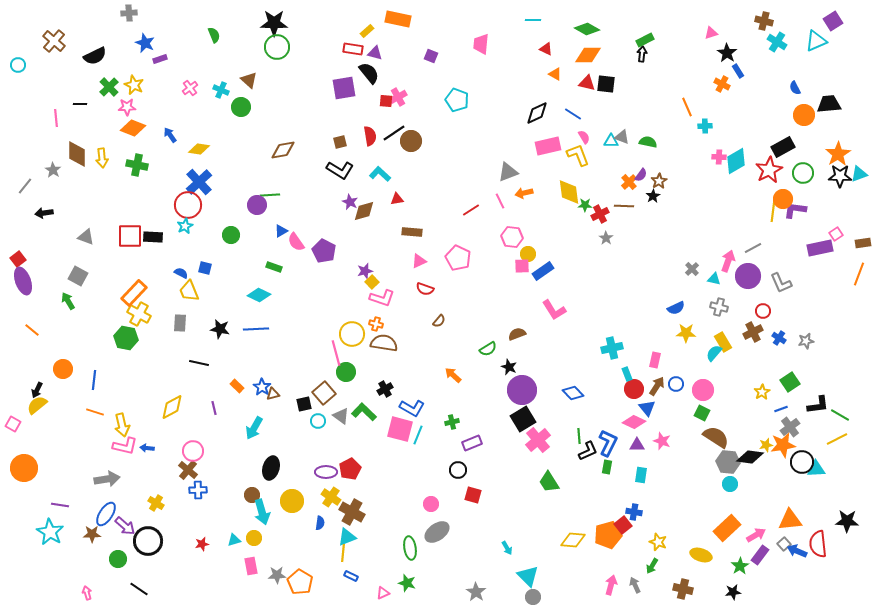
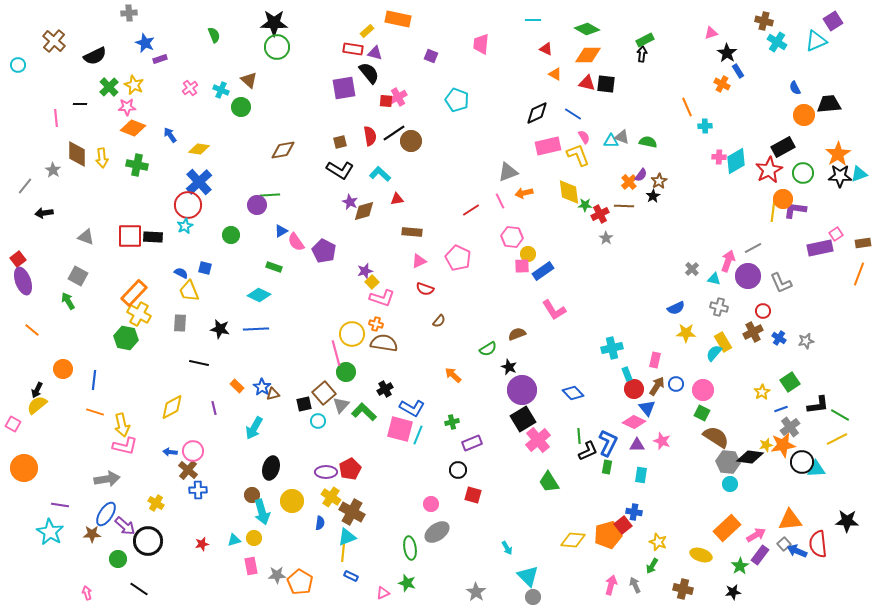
gray triangle at (341, 416): moved 11 px up; rotated 36 degrees clockwise
blue arrow at (147, 448): moved 23 px right, 4 px down
